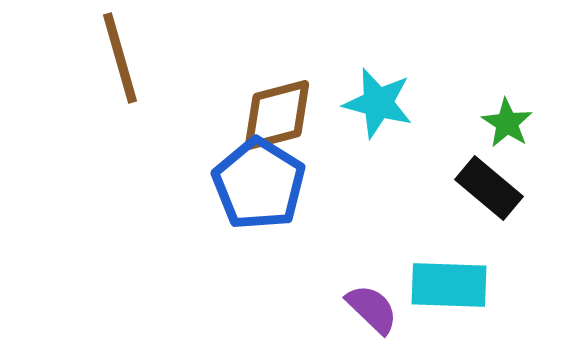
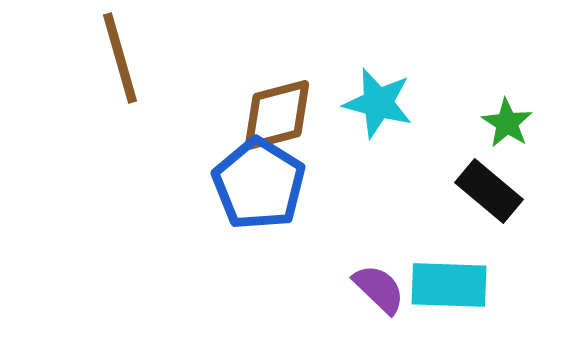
black rectangle: moved 3 px down
purple semicircle: moved 7 px right, 20 px up
